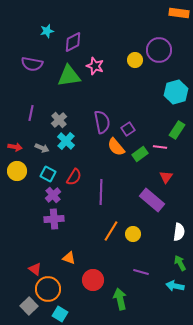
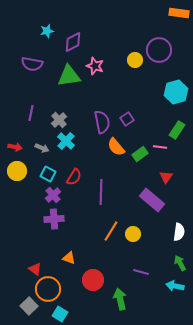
purple square at (128, 129): moved 1 px left, 10 px up
